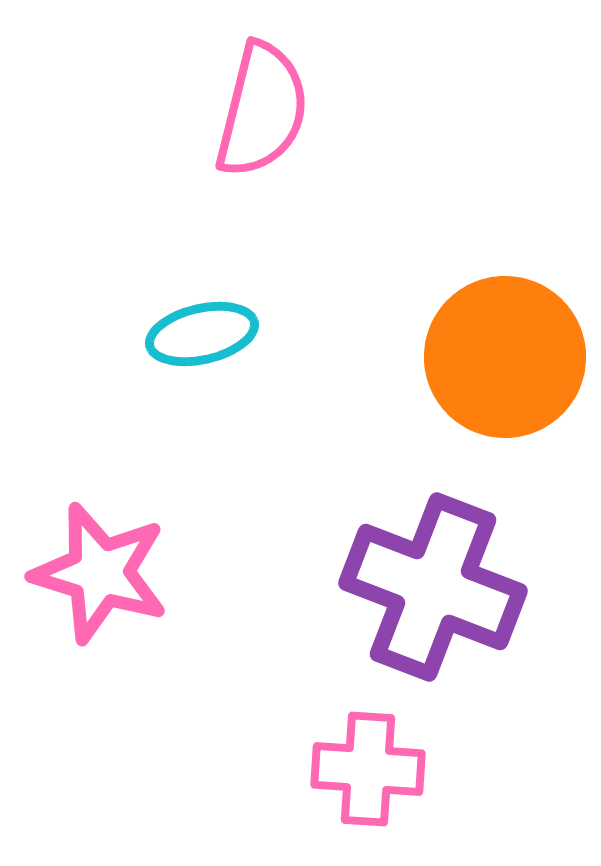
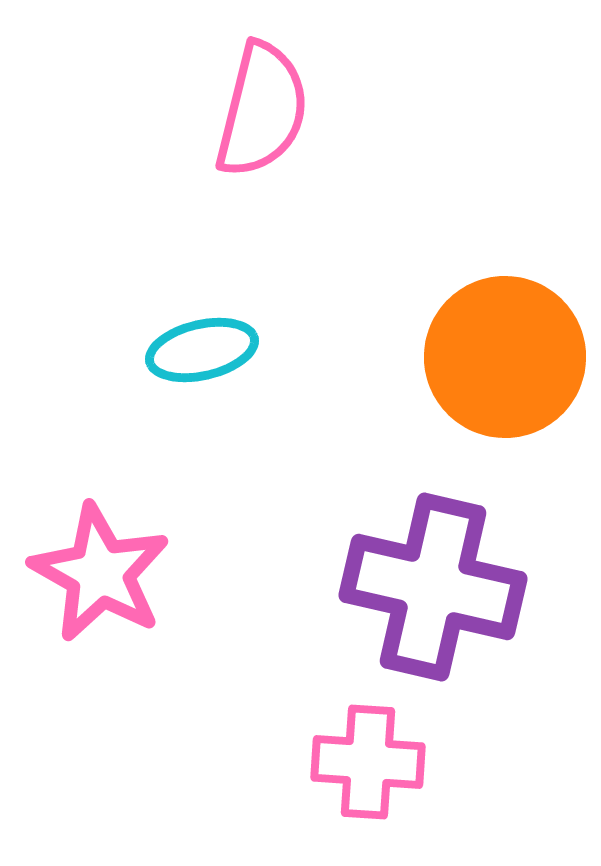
cyan ellipse: moved 16 px down
pink star: rotated 12 degrees clockwise
purple cross: rotated 8 degrees counterclockwise
pink cross: moved 7 px up
